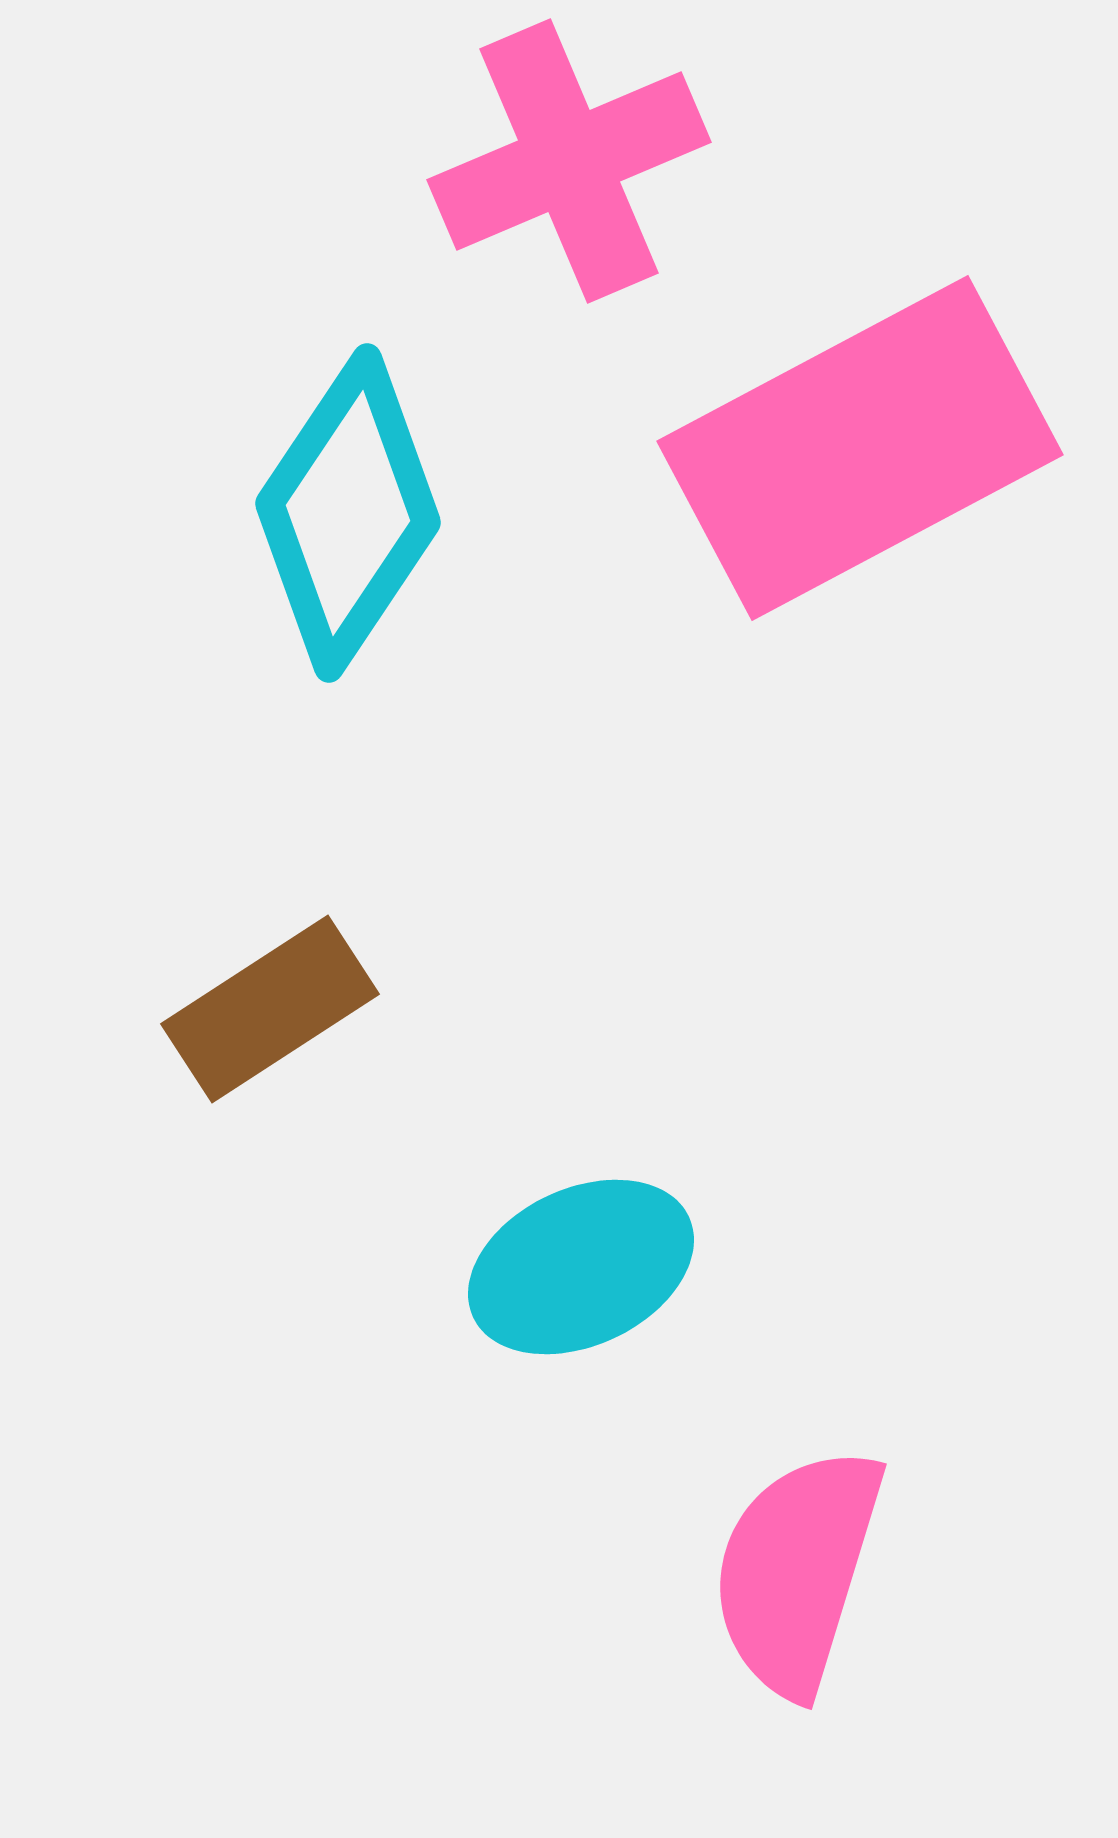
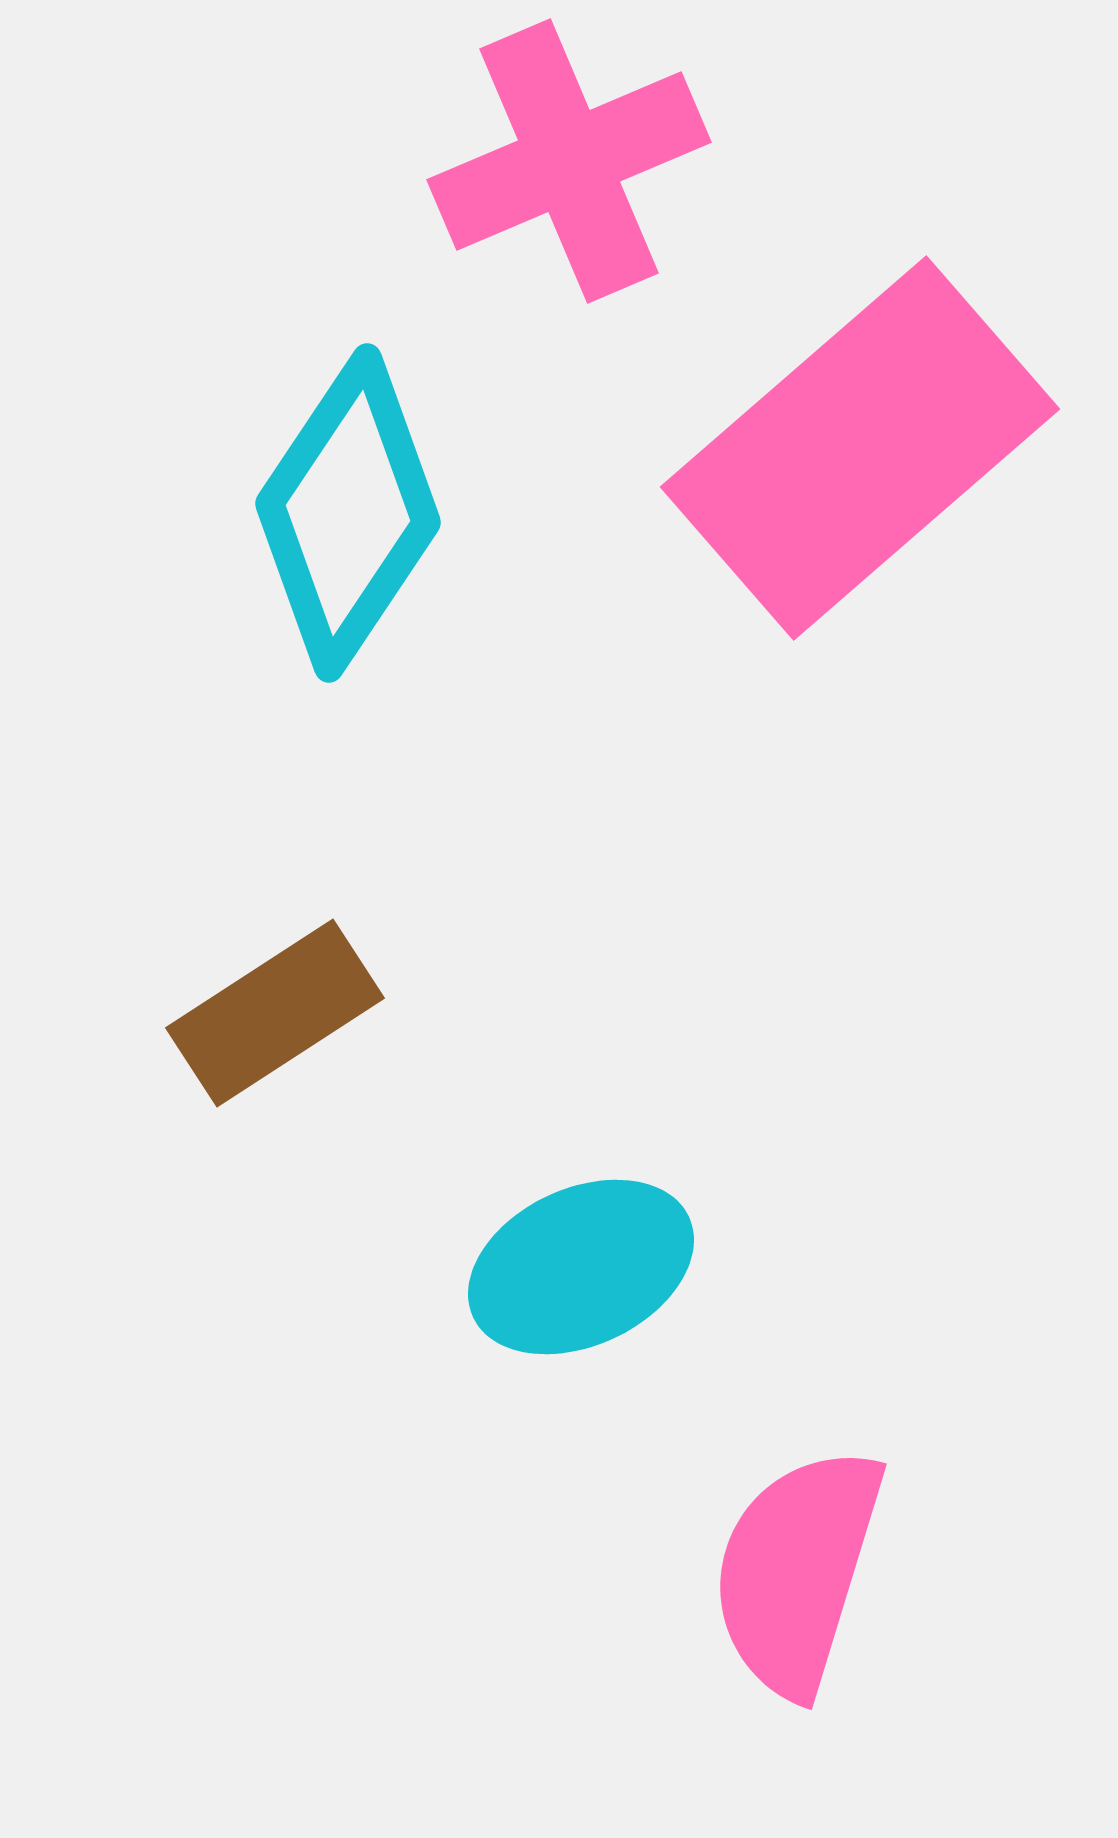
pink rectangle: rotated 13 degrees counterclockwise
brown rectangle: moved 5 px right, 4 px down
